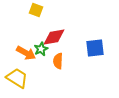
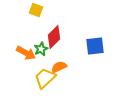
red diamond: rotated 35 degrees counterclockwise
blue square: moved 2 px up
orange semicircle: moved 1 px right, 6 px down; rotated 63 degrees clockwise
yellow trapezoid: moved 28 px right; rotated 75 degrees counterclockwise
